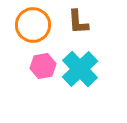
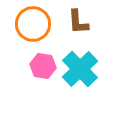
orange circle: moved 1 px up
pink hexagon: rotated 20 degrees clockwise
